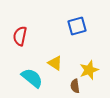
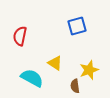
cyan semicircle: rotated 10 degrees counterclockwise
